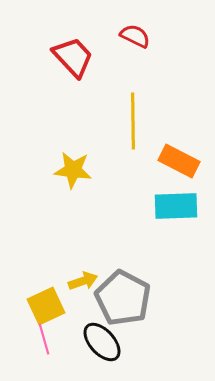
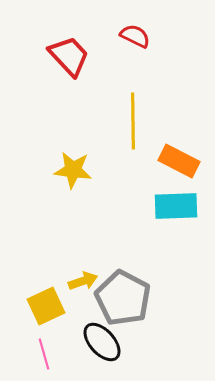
red trapezoid: moved 4 px left, 1 px up
pink line: moved 15 px down
